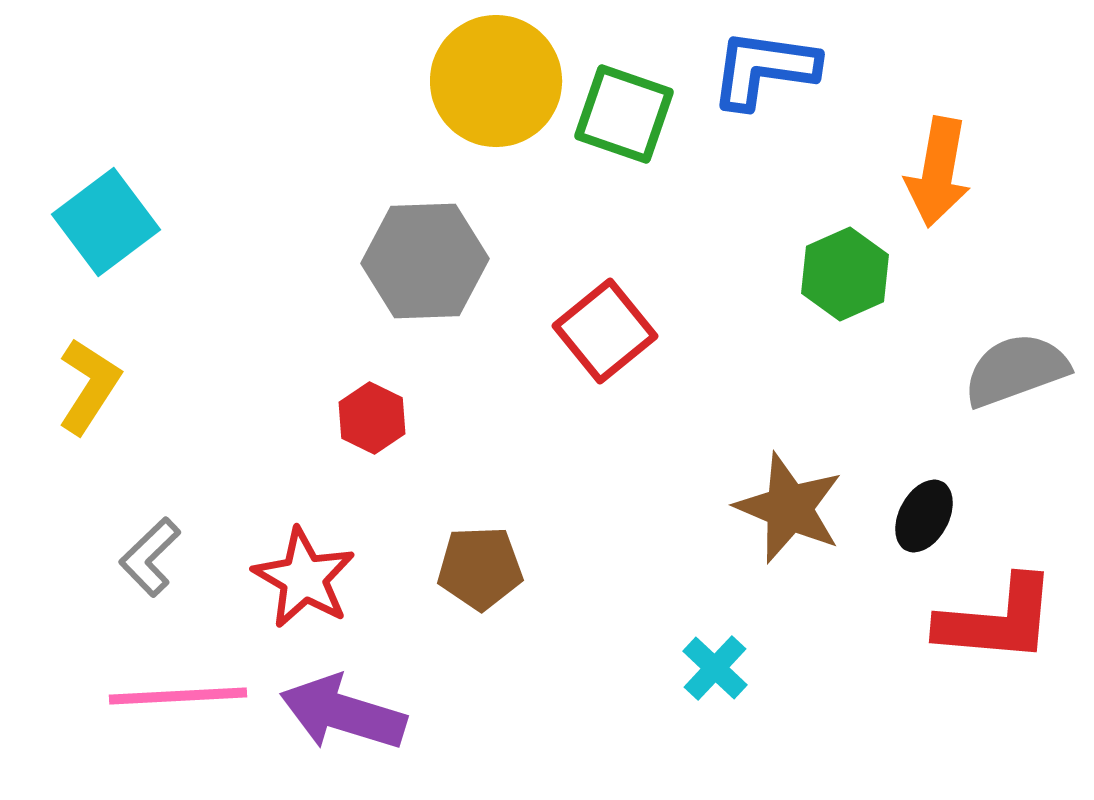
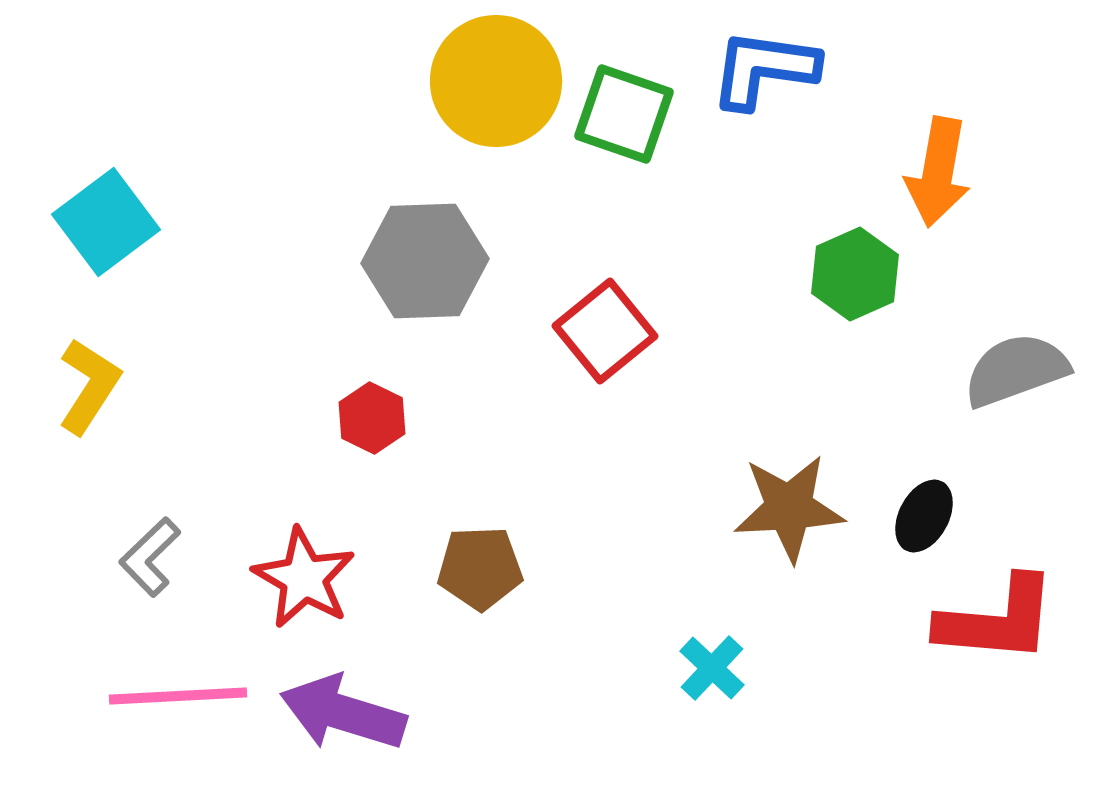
green hexagon: moved 10 px right
brown star: rotated 26 degrees counterclockwise
cyan cross: moved 3 px left
